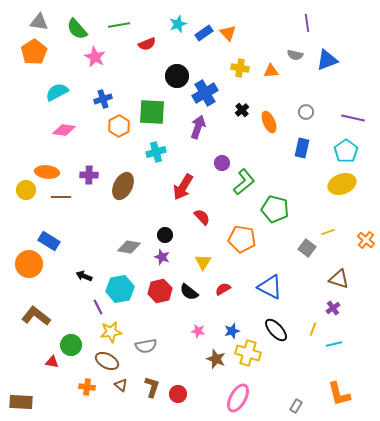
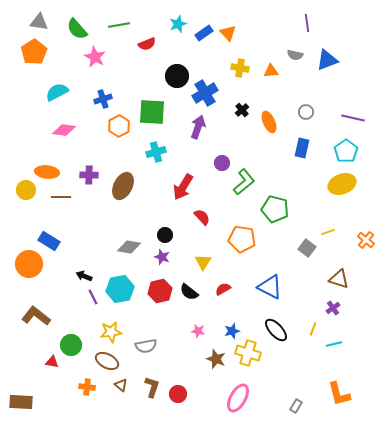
purple line at (98, 307): moved 5 px left, 10 px up
